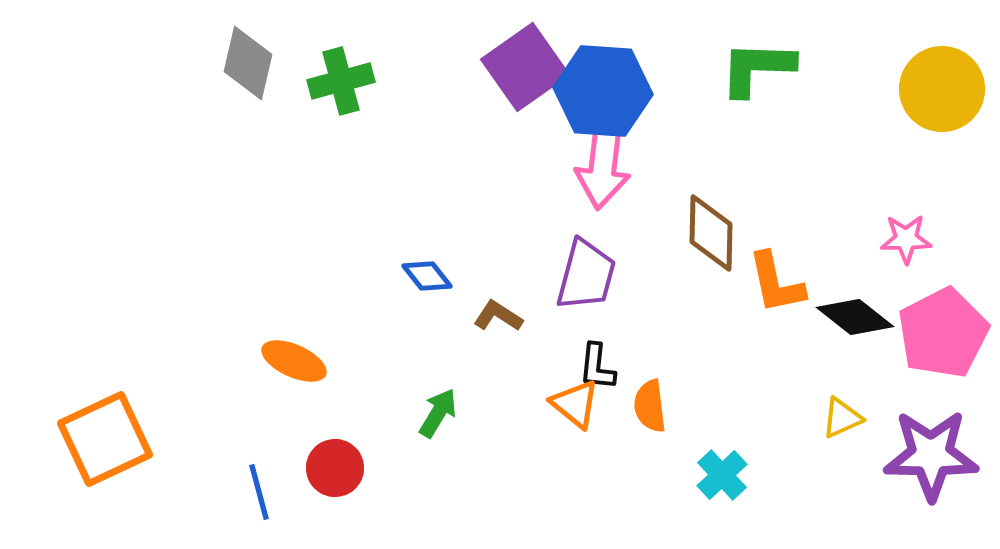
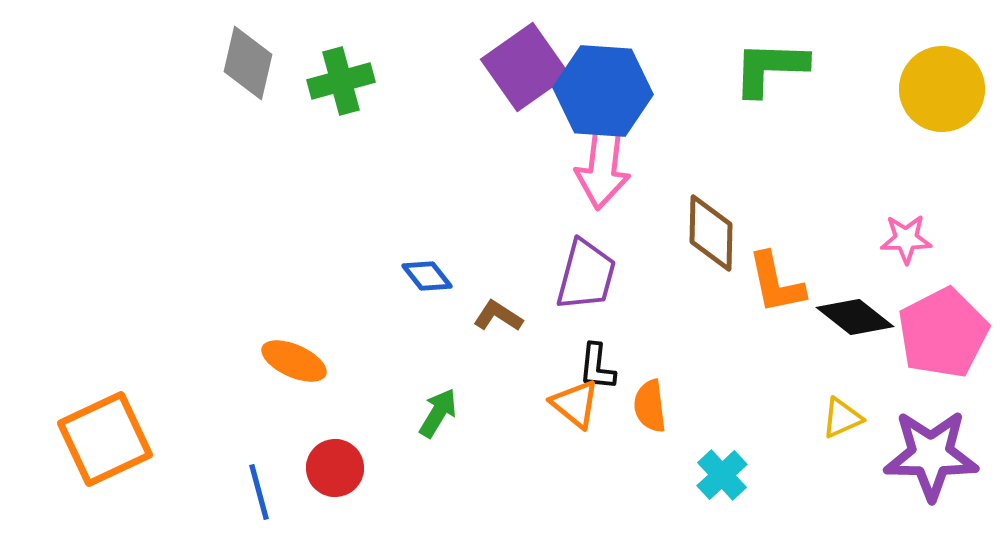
green L-shape: moved 13 px right
